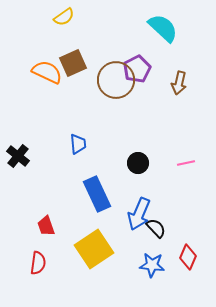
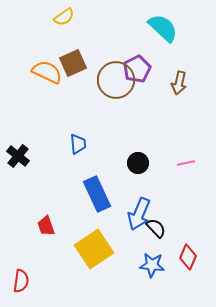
red semicircle: moved 17 px left, 18 px down
